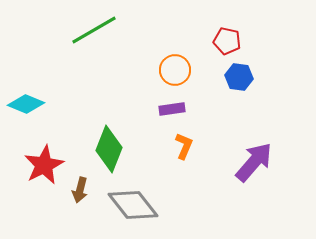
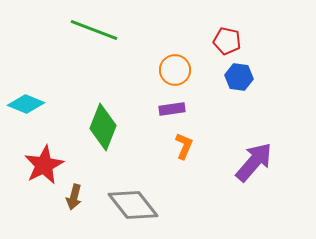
green line: rotated 51 degrees clockwise
green diamond: moved 6 px left, 22 px up
brown arrow: moved 6 px left, 7 px down
